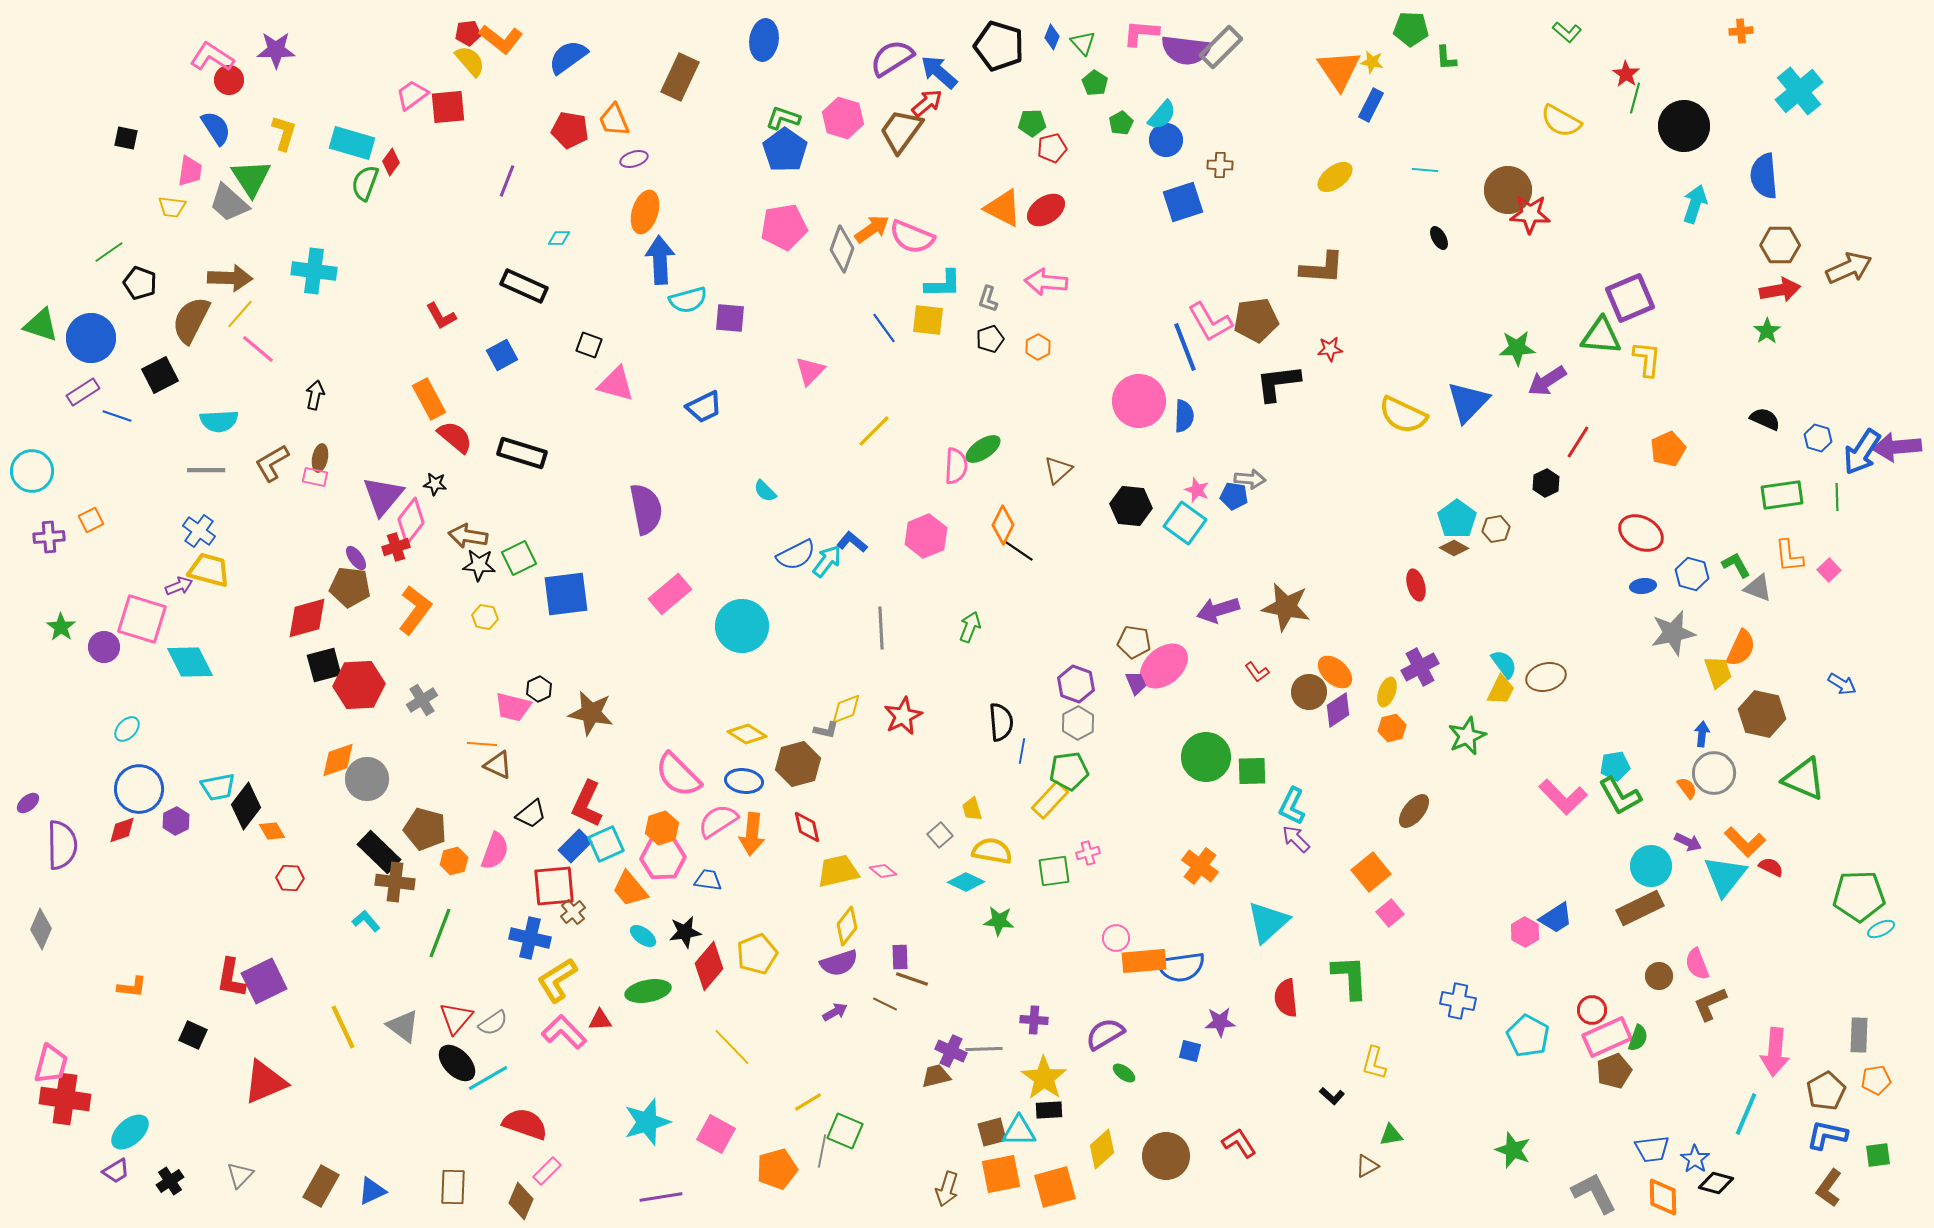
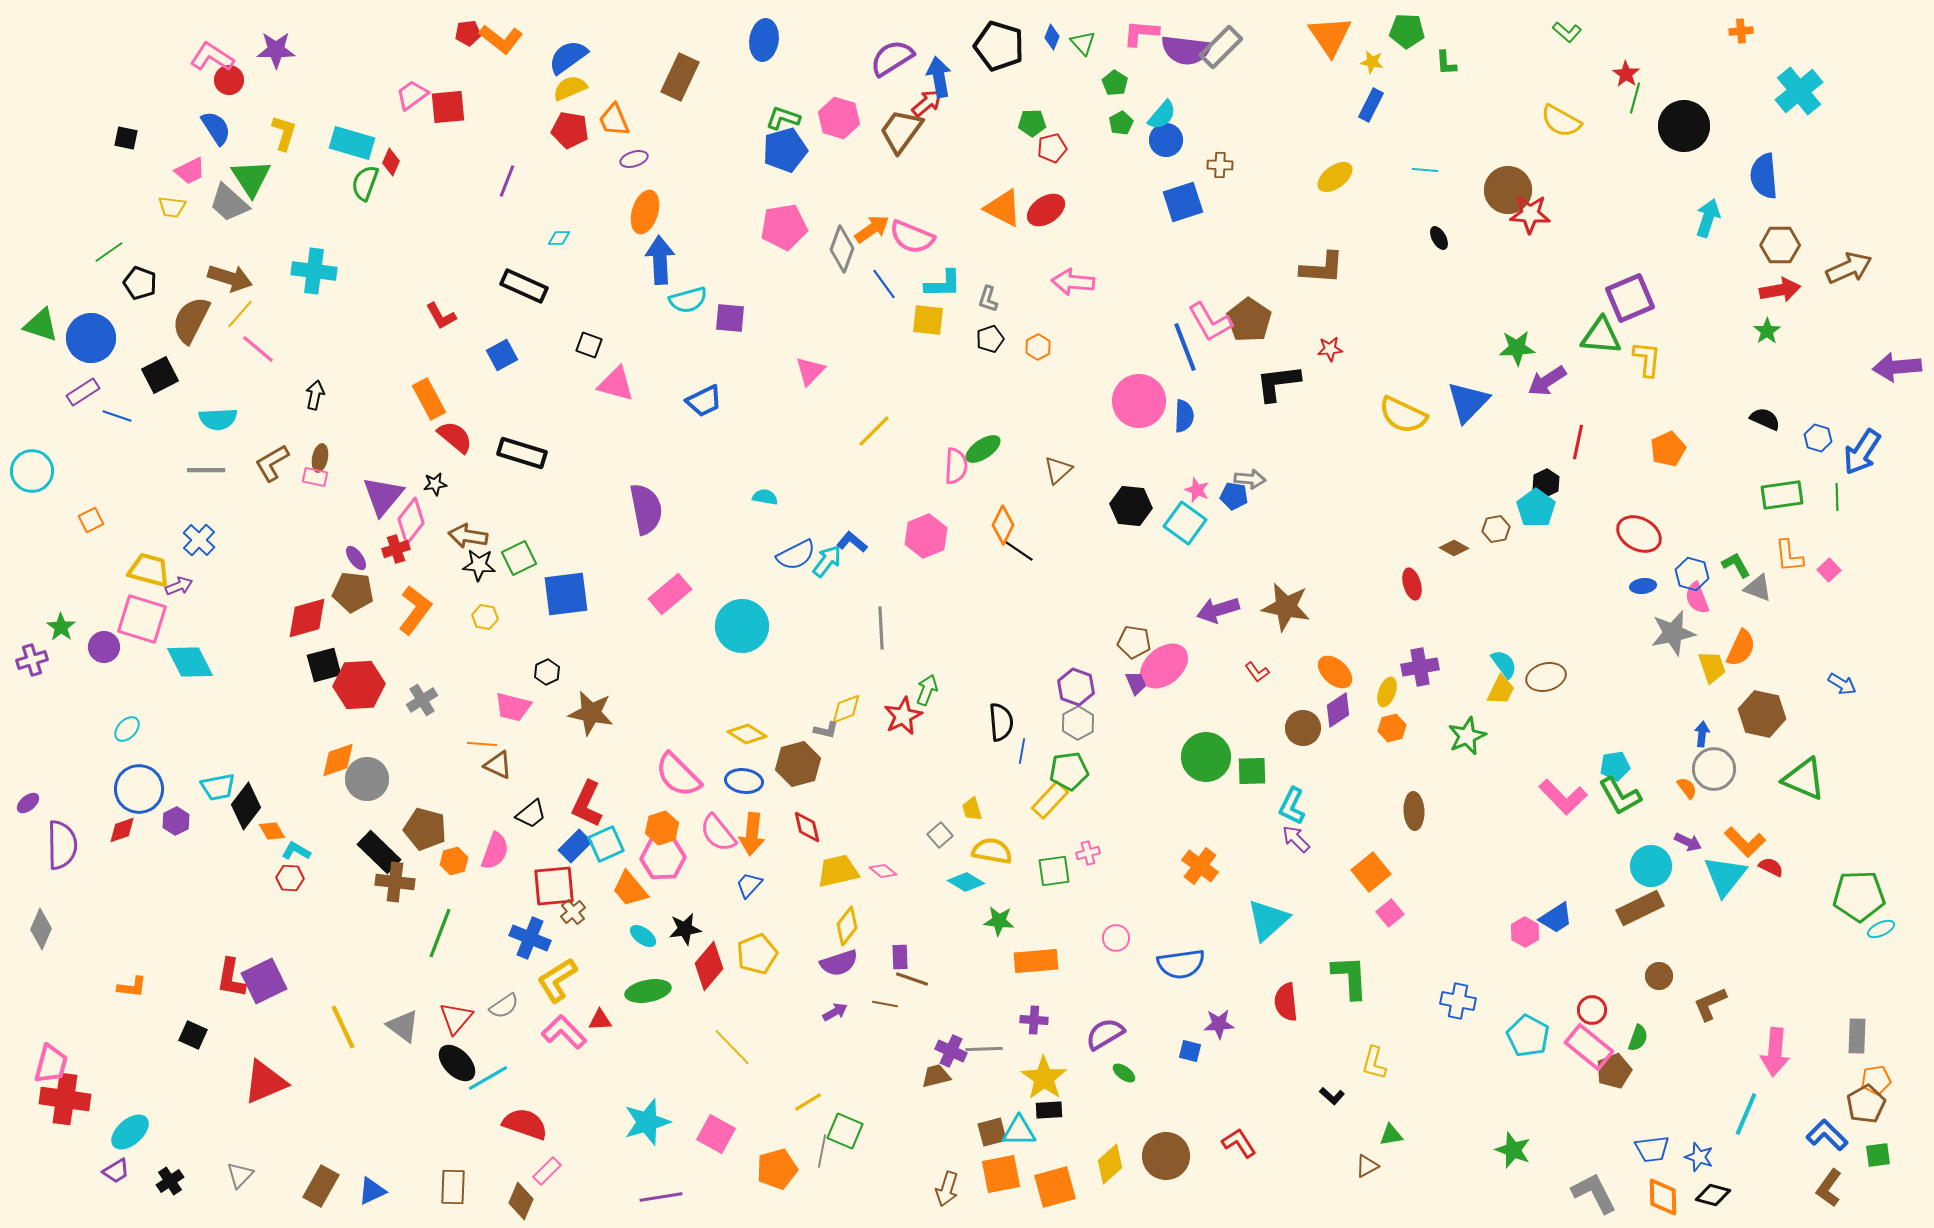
green pentagon at (1411, 29): moved 4 px left, 2 px down
green L-shape at (1446, 58): moved 5 px down
yellow semicircle at (470, 61): moved 100 px right, 27 px down; rotated 72 degrees counterclockwise
orange triangle at (1339, 70): moved 9 px left, 34 px up
blue arrow at (939, 72): moved 5 px down; rotated 39 degrees clockwise
green pentagon at (1095, 83): moved 20 px right
pink hexagon at (843, 118): moved 4 px left
blue pentagon at (785, 150): rotated 21 degrees clockwise
red diamond at (391, 162): rotated 12 degrees counterclockwise
pink trapezoid at (190, 171): rotated 56 degrees clockwise
cyan arrow at (1695, 204): moved 13 px right, 14 px down
brown arrow at (230, 278): rotated 15 degrees clockwise
pink arrow at (1046, 282): moved 27 px right
brown pentagon at (1256, 320): moved 7 px left; rotated 30 degrees counterclockwise
blue line at (884, 328): moved 44 px up
blue trapezoid at (704, 407): moved 6 px up
cyan semicircle at (219, 421): moved 1 px left, 2 px up
red line at (1578, 442): rotated 20 degrees counterclockwise
purple arrow at (1897, 447): moved 80 px up
black star at (435, 484): rotated 15 degrees counterclockwise
cyan semicircle at (765, 491): moved 6 px down; rotated 145 degrees clockwise
cyan pentagon at (1457, 519): moved 79 px right, 11 px up
blue cross at (199, 531): moved 9 px down; rotated 8 degrees clockwise
red ellipse at (1641, 533): moved 2 px left, 1 px down
purple cross at (49, 537): moved 17 px left, 123 px down; rotated 12 degrees counterclockwise
red cross at (396, 547): moved 2 px down
yellow trapezoid at (209, 570): moved 60 px left
red ellipse at (1416, 585): moved 4 px left, 1 px up
brown pentagon at (350, 587): moved 3 px right, 5 px down
green arrow at (970, 627): moved 43 px left, 63 px down
purple cross at (1420, 667): rotated 18 degrees clockwise
yellow trapezoid at (1718, 672): moved 6 px left, 5 px up
purple hexagon at (1076, 684): moved 3 px down
black hexagon at (539, 689): moved 8 px right, 17 px up
brown circle at (1309, 692): moved 6 px left, 36 px down
gray circle at (1714, 773): moved 4 px up
brown ellipse at (1414, 811): rotated 42 degrees counterclockwise
pink semicircle at (718, 821): moved 12 px down; rotated 96 degrees counterclockwise
blue trapezoid at (708, 880): moved 41 px right, 5 px down; rotated 56 degrees counterclockwise
cyan diamond at (966, 882): rotated 6 degrees clockwise
cyan L-shape at (366, 921): moved 70 px left, 70 px up; rotated 20 degrees counterclockwise
cyan triangle at (1268, 922): moved 2 px up
black star at (685, 932): moved 3 px up
blue cross at (530, 938): rotated 9 degrees clockwise
orange rectangle at (1144, 961): moved 108 px left
pink semicircle at (1697, 964): moved 366 px up
blue semicircle at (1181, 967): moved 3 px up
red semicircle at (1286, 998): moved 4 px down
brown line at (885, 1004): rotated 15 degrees counterclockwise
purple star at (1220, 1022): moved 1 px left, 2 px down
gray semicircle at (493, 1023): moved 11 px right, 17 px up
gray rectangle at (1859, 1035): moved 2 px left, 1 px down
pink rectangle at (1607, 1037): moved 18 px left, 10 px down; rotated 63 degrees clockwise
brown pentagon at (1826, 1091): moved 40 px right, 13 px down
blue L-shape at (1827, 1135): rotated 33 degrees clockwise
yellow diamond at (1102, 1149): moved 8 px right, 15 px down
blue star at (1695, 1159): moved 4 px right, 2 px up; rotated 16 degrees counterclockwise
black diamond at (1716, 1183): moved 3 px left, 12 px down
